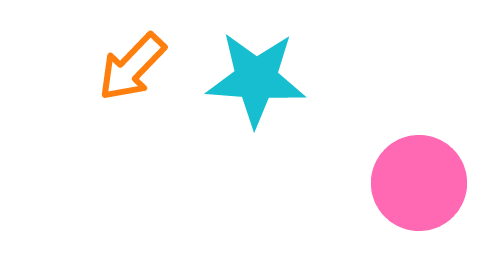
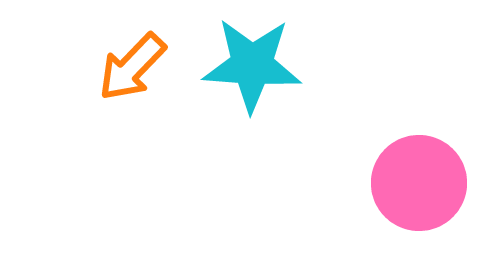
cyan star: moved 4 px left, 14 px up
